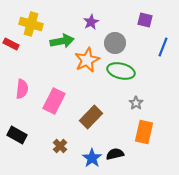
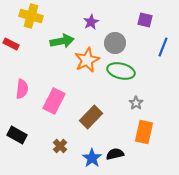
yellow cross: moved 8 px up
